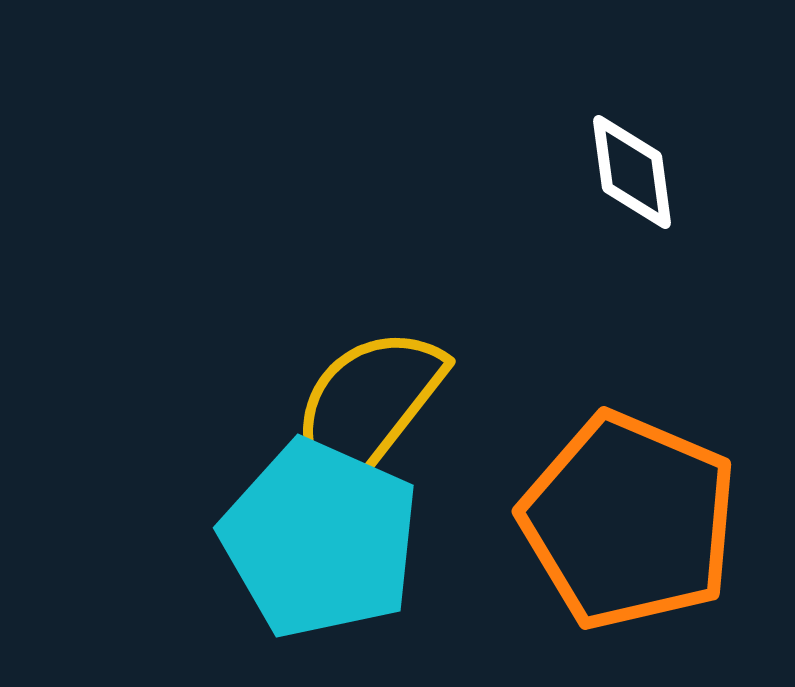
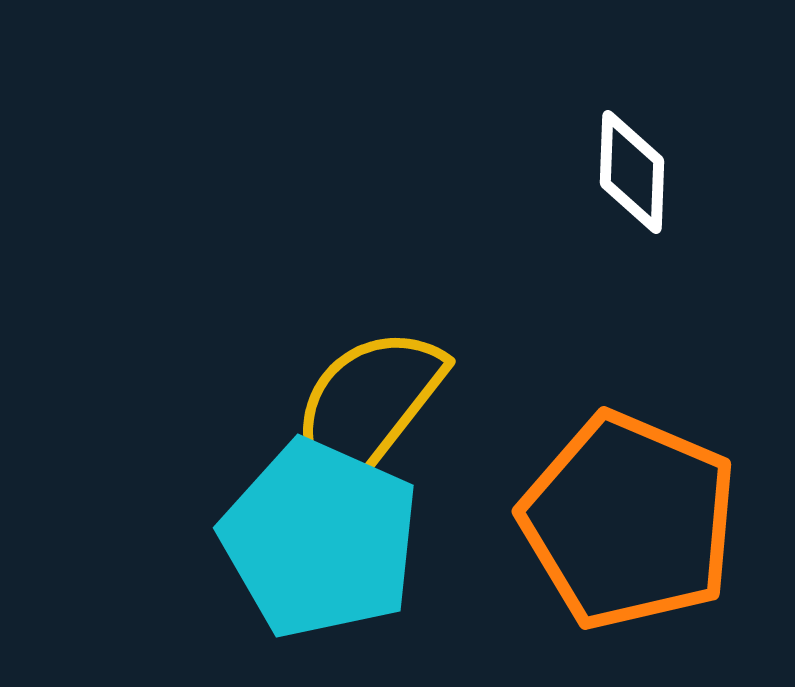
white diamond: rotated 10 degrees clockwise
